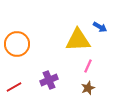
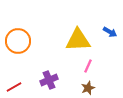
blue arrow: moved 10 px right, 5 px down
orange circle: moved 1 px right, 3 px up
